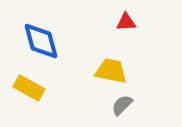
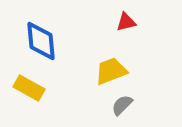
red triangle: rotated 10 degrees counterclockwise
blue diamond: rotated 9 degrees clockwise
yellow trapezoid: rotated 32 degrees counterclockwise
